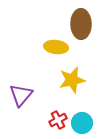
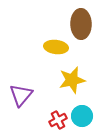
cyan circle: moved 7 px up
